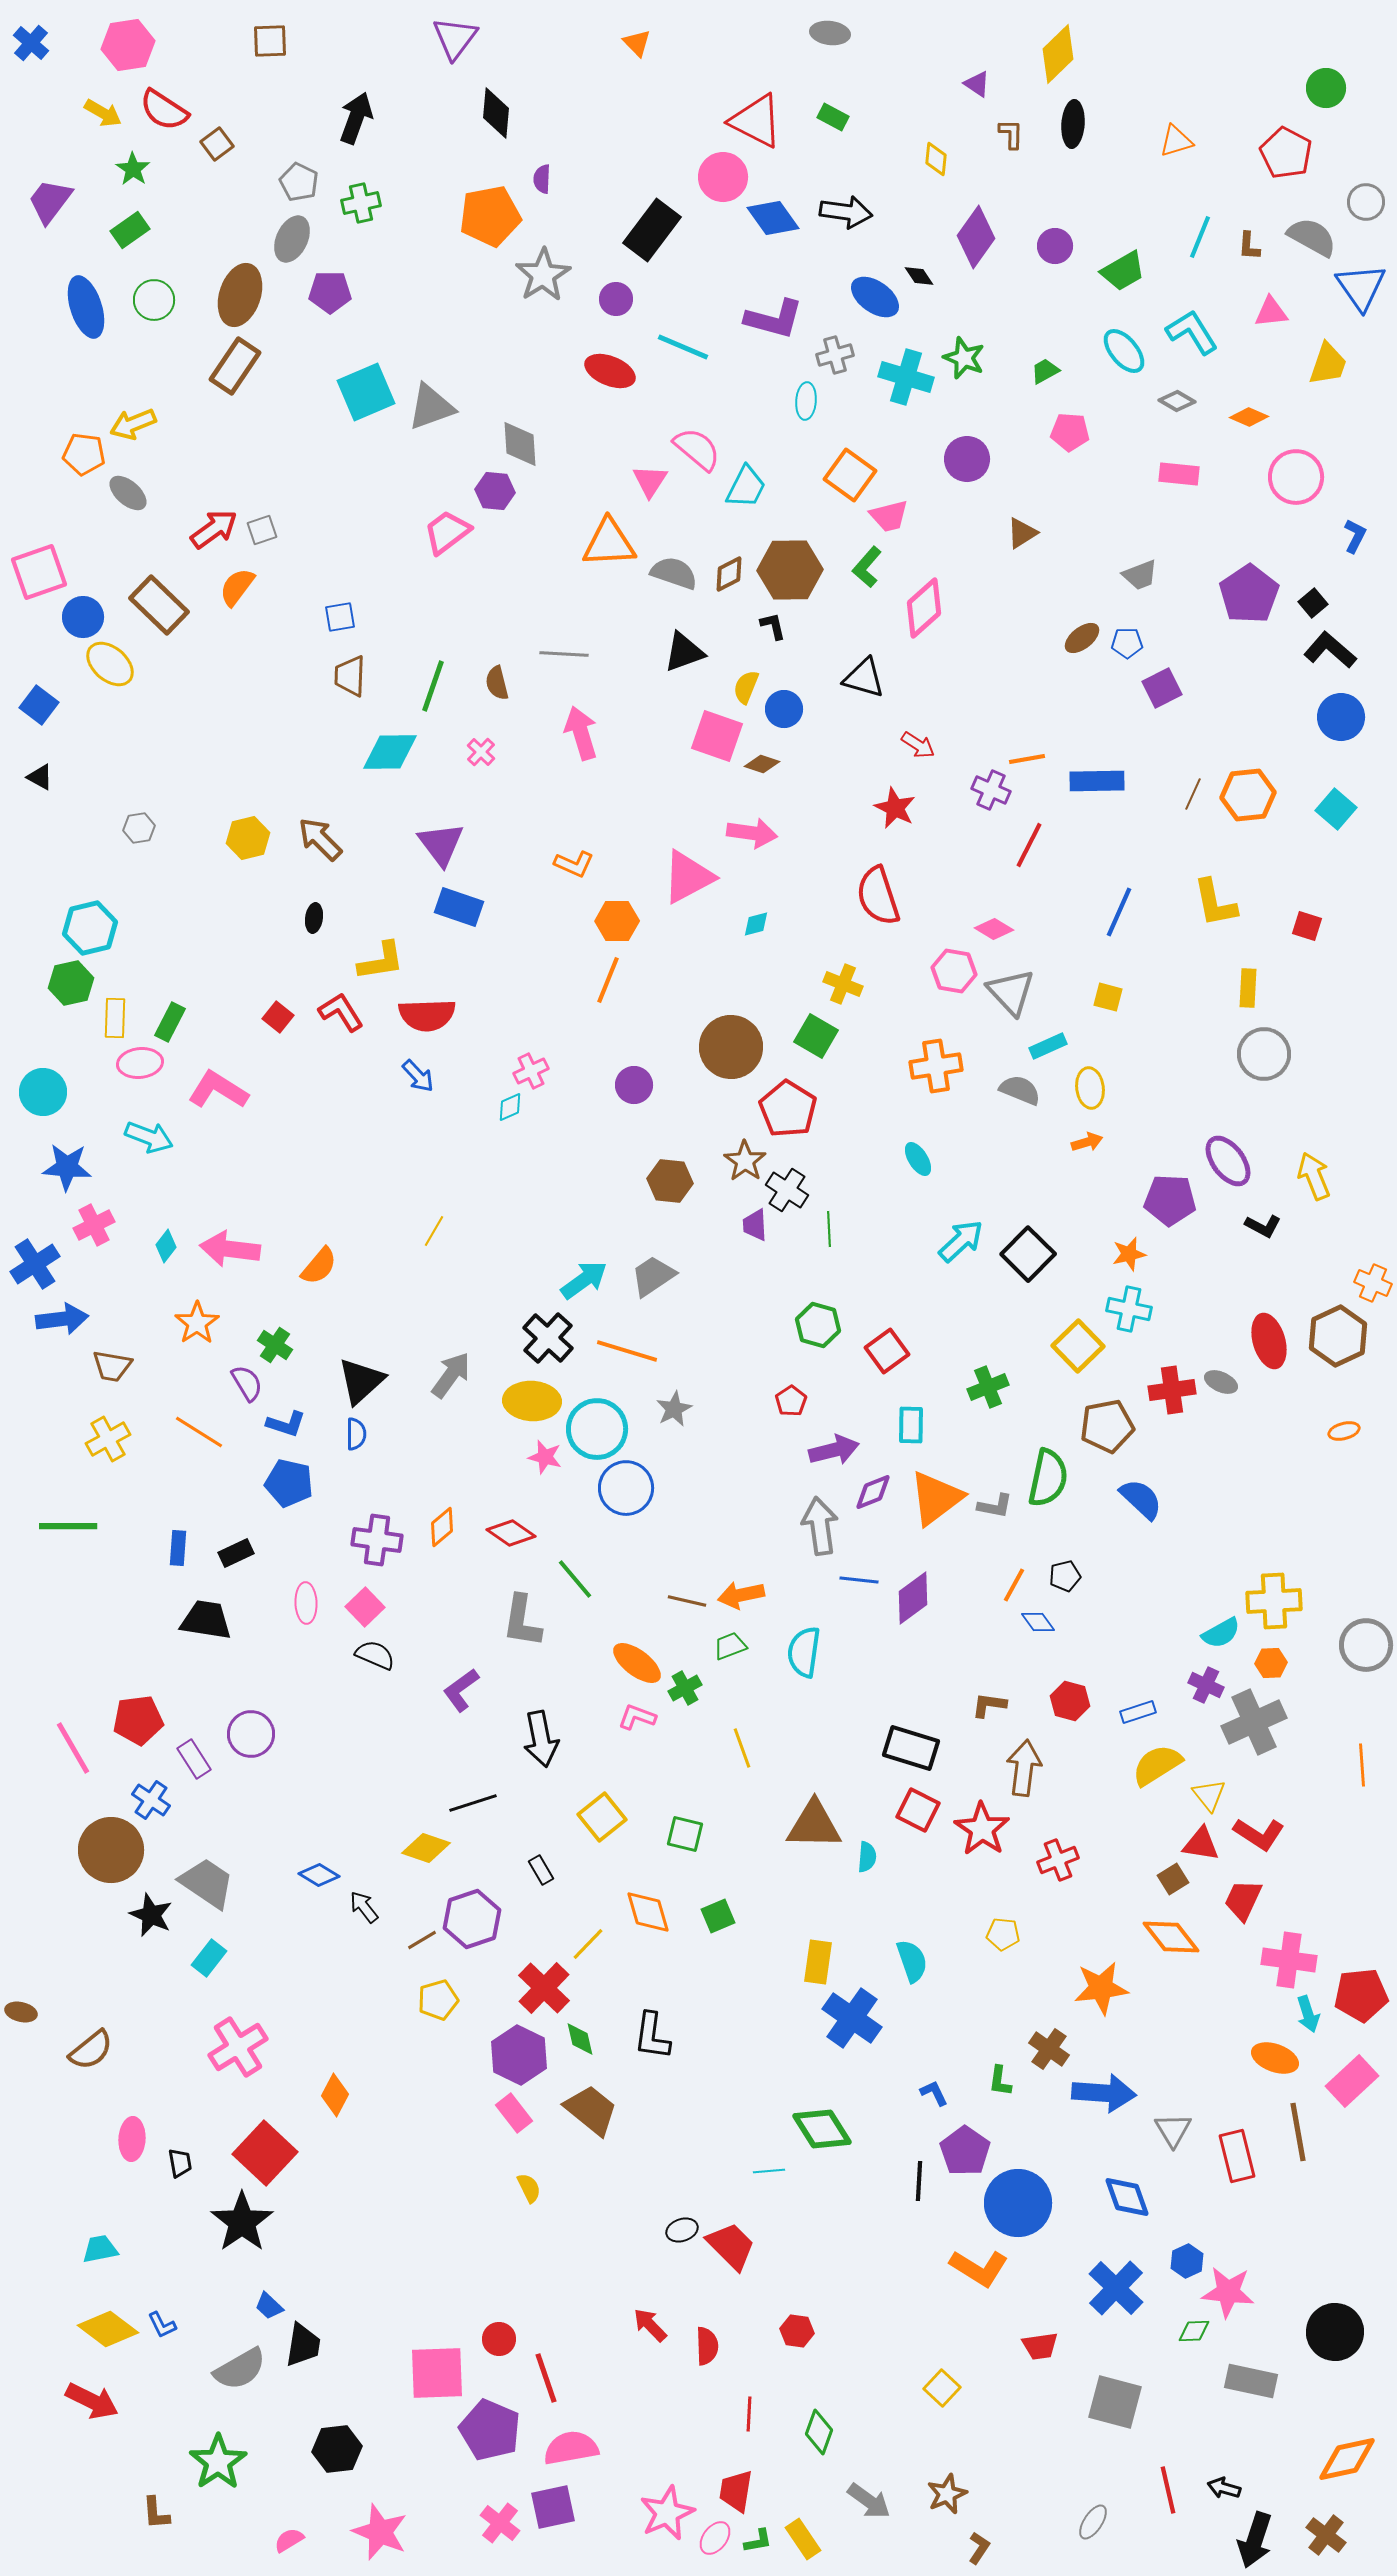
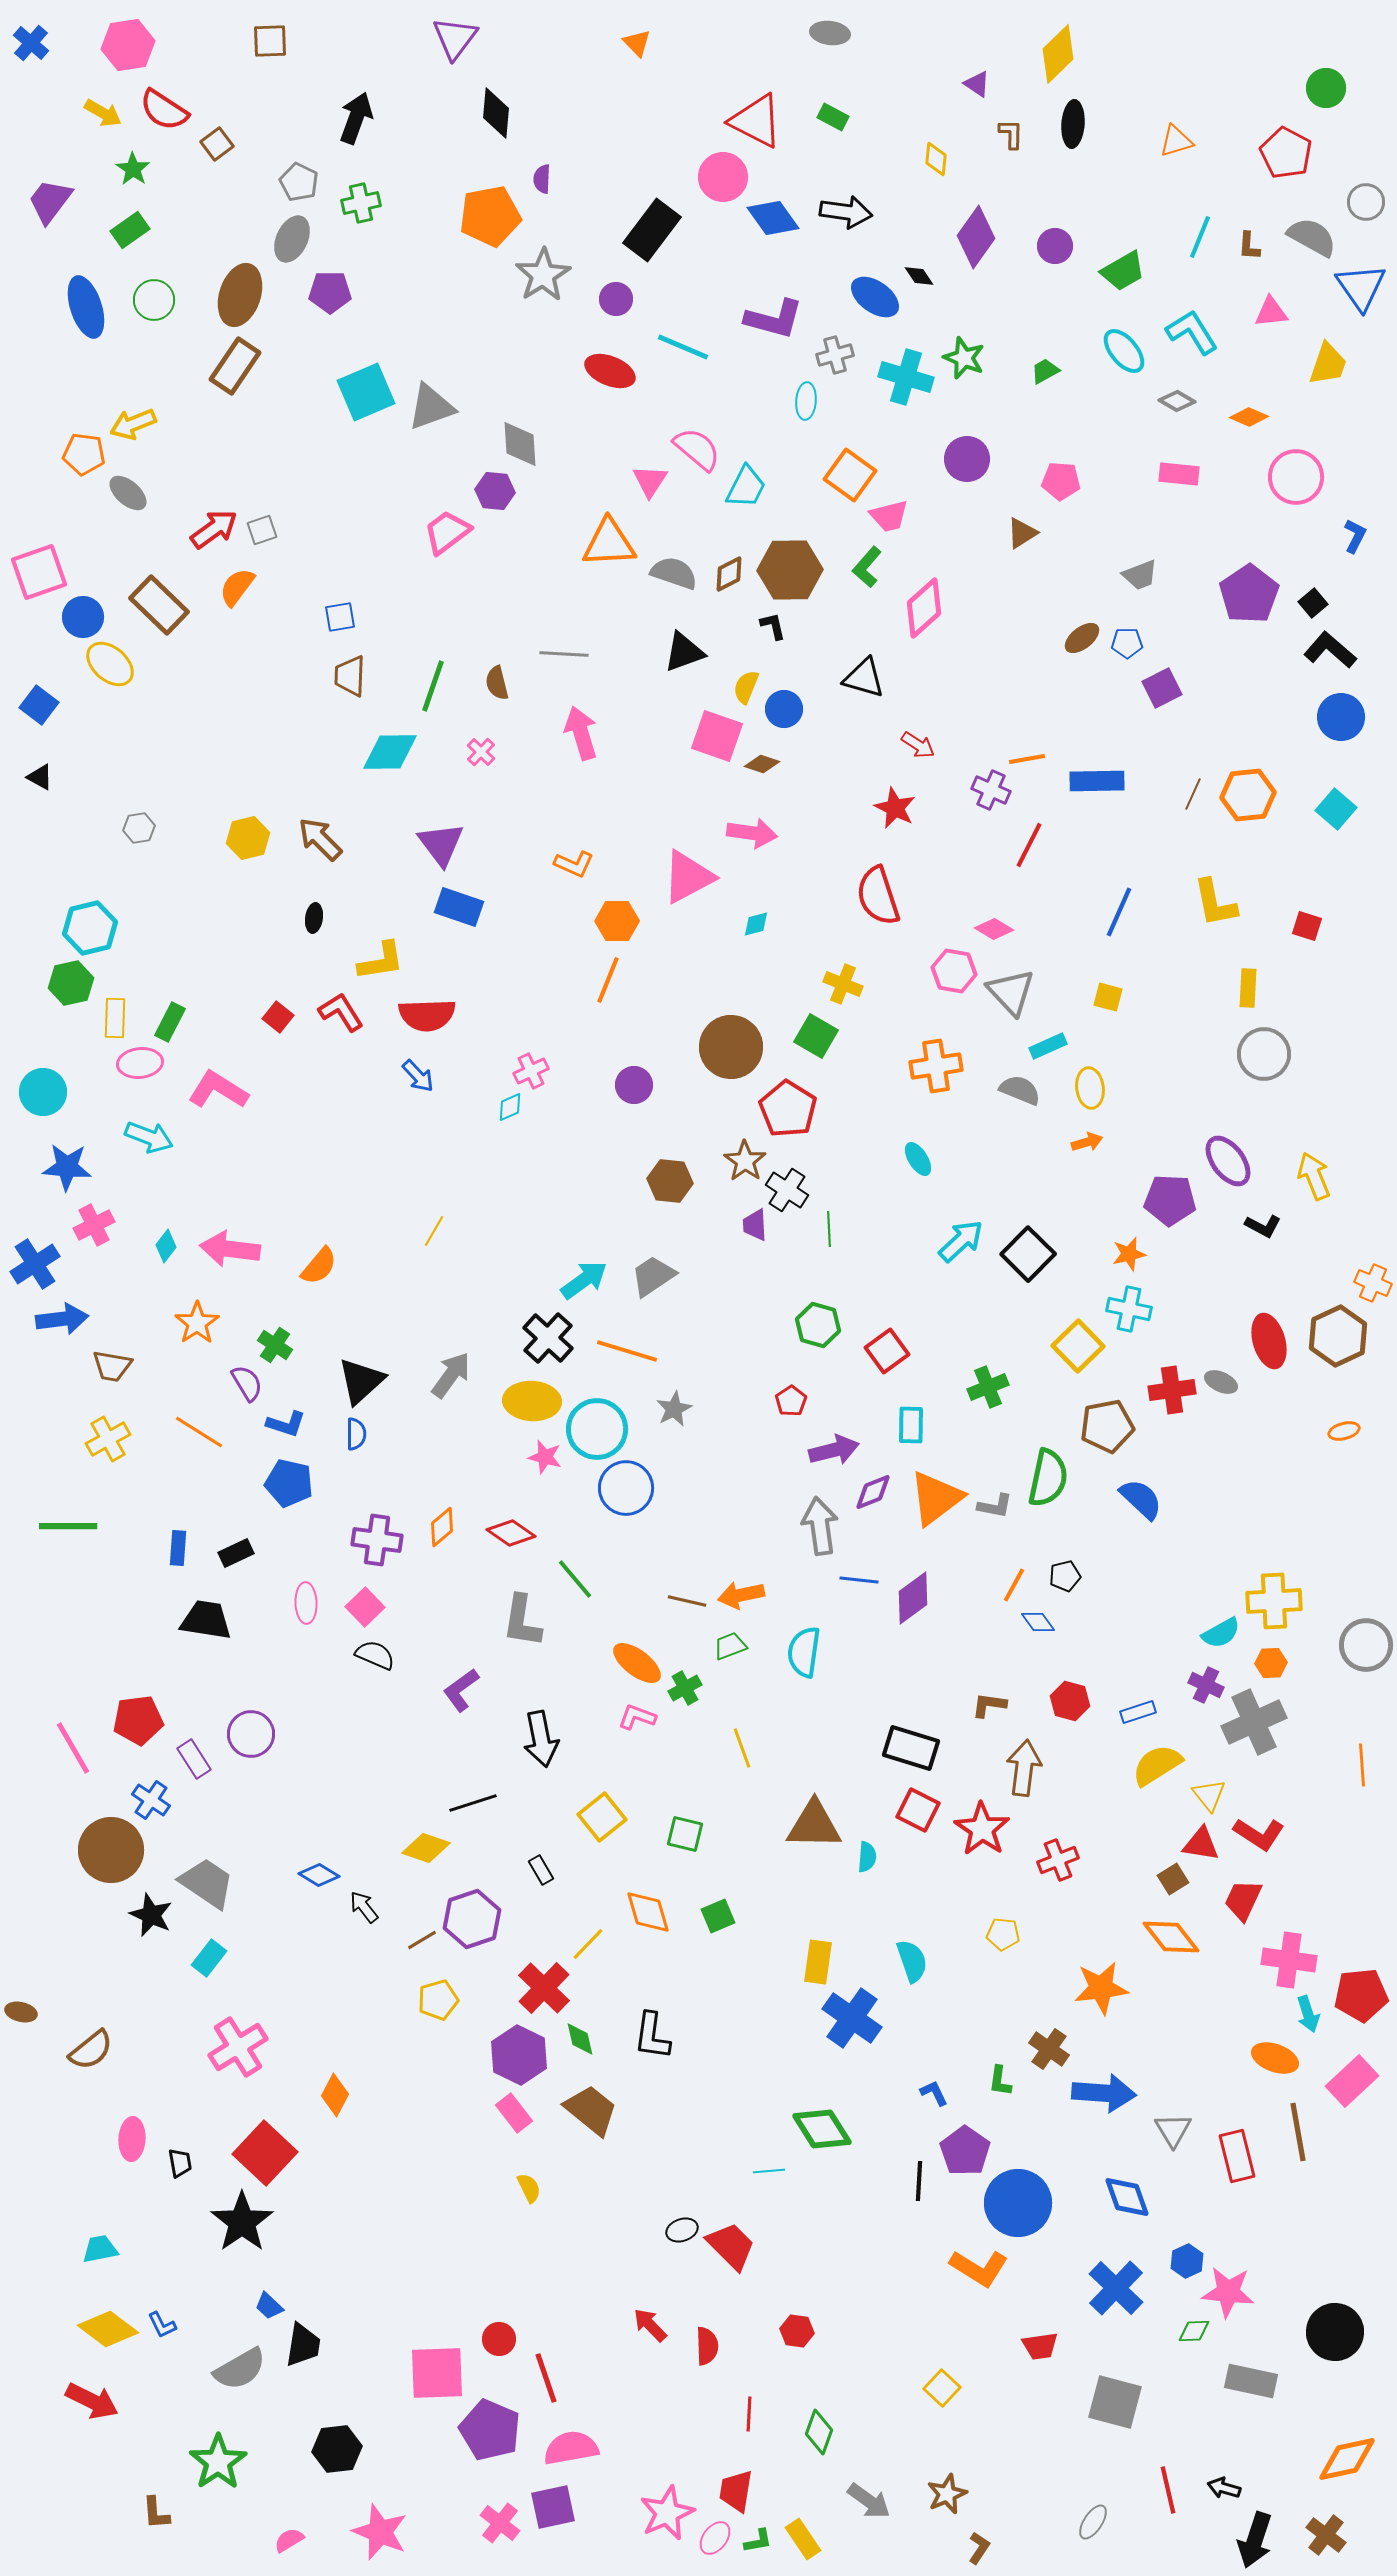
pink pentagon at (1070, 432): moved 9 px left, 49 px down
